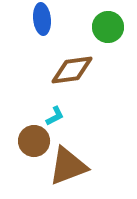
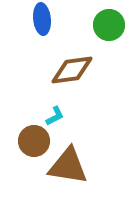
green circle: moved 1 px right, 2 px up
brown triangle: rotated 30 degrees clockwise
